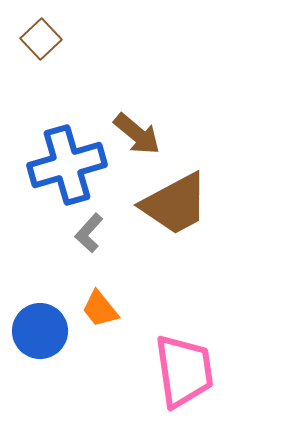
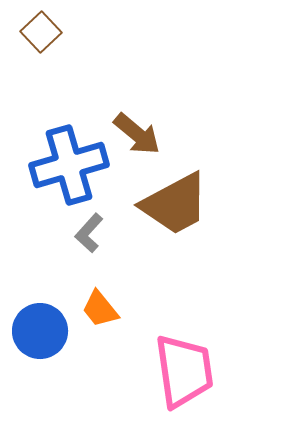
brown square: moved 7 px up
blue cross: moved 2 px right
